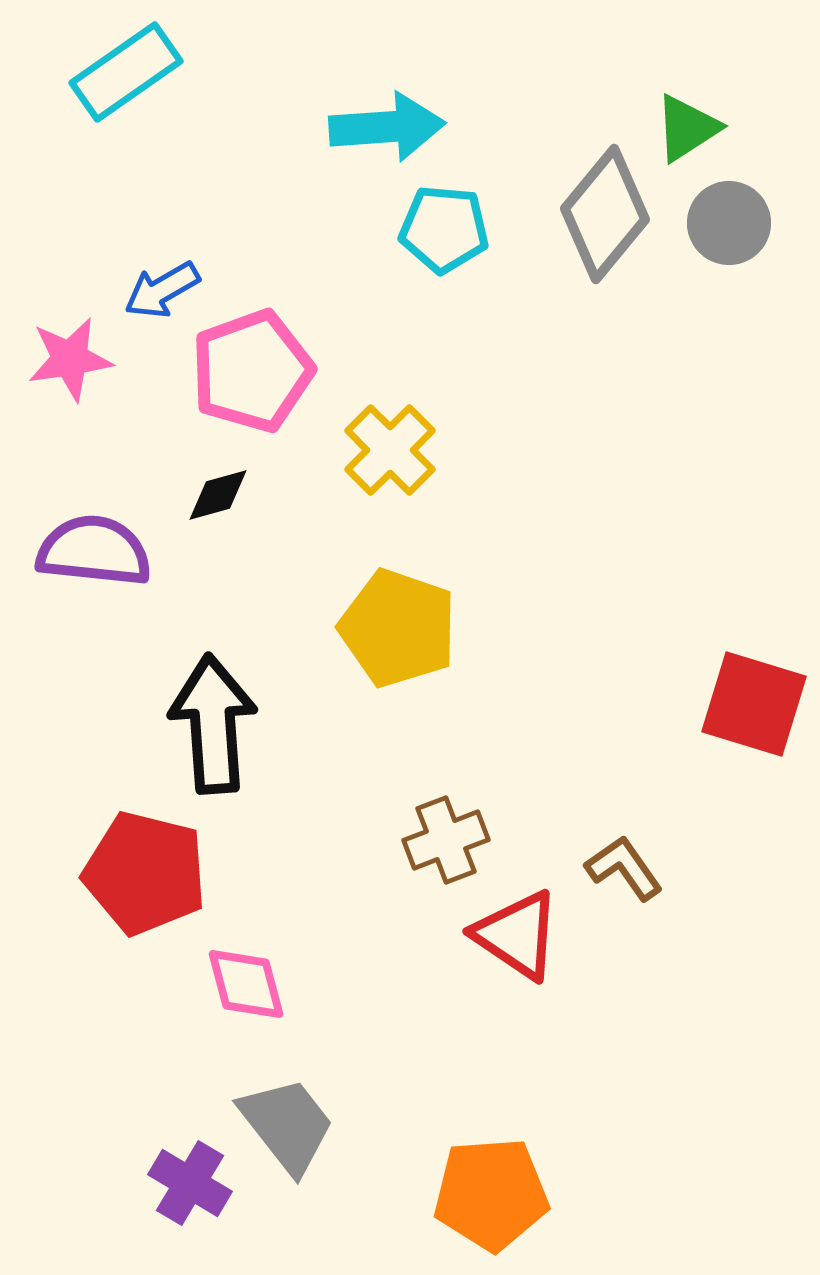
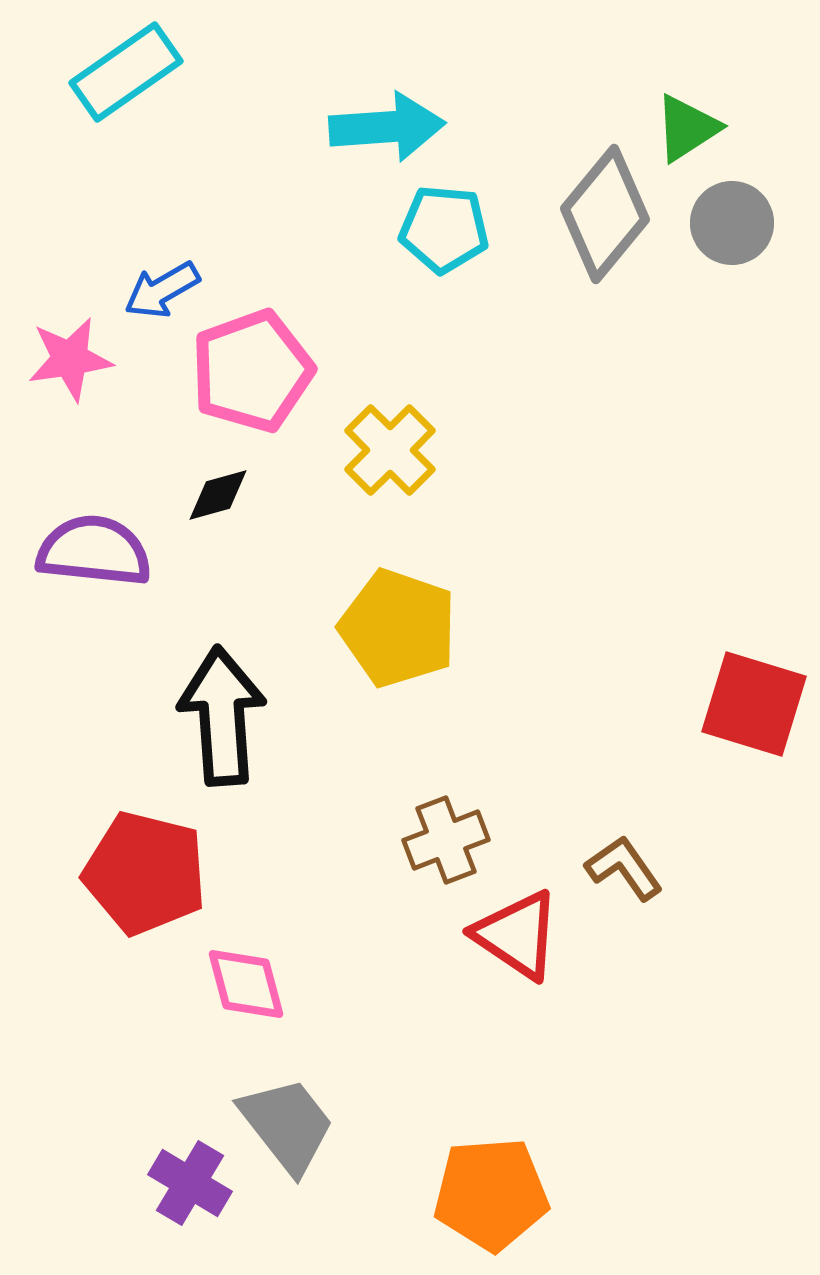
gray circle: moved 3 px right
black arrow: moved 9 px right, 8 px up
